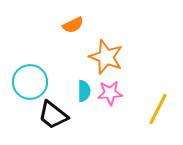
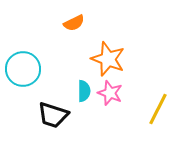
orange semicircle: moved 1 px right, 2 px up
orange star: moved 2 px right, 2 px down
cyan circle: moved 7 px left, 13 px up
pink star: rotated 25 degrees clockwise
black trapezoid: rotated 20 degrees counterclockwise
